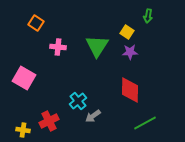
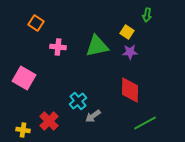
green arrow: moved 1 px left, 1 px up
green triangle: rotated 45 degrees clockwise
red cross: rotated 18 degrees counterclockwise
